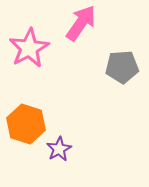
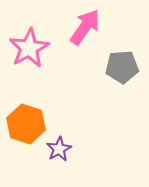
pink arrow: moved 4 px right, 4 px down
